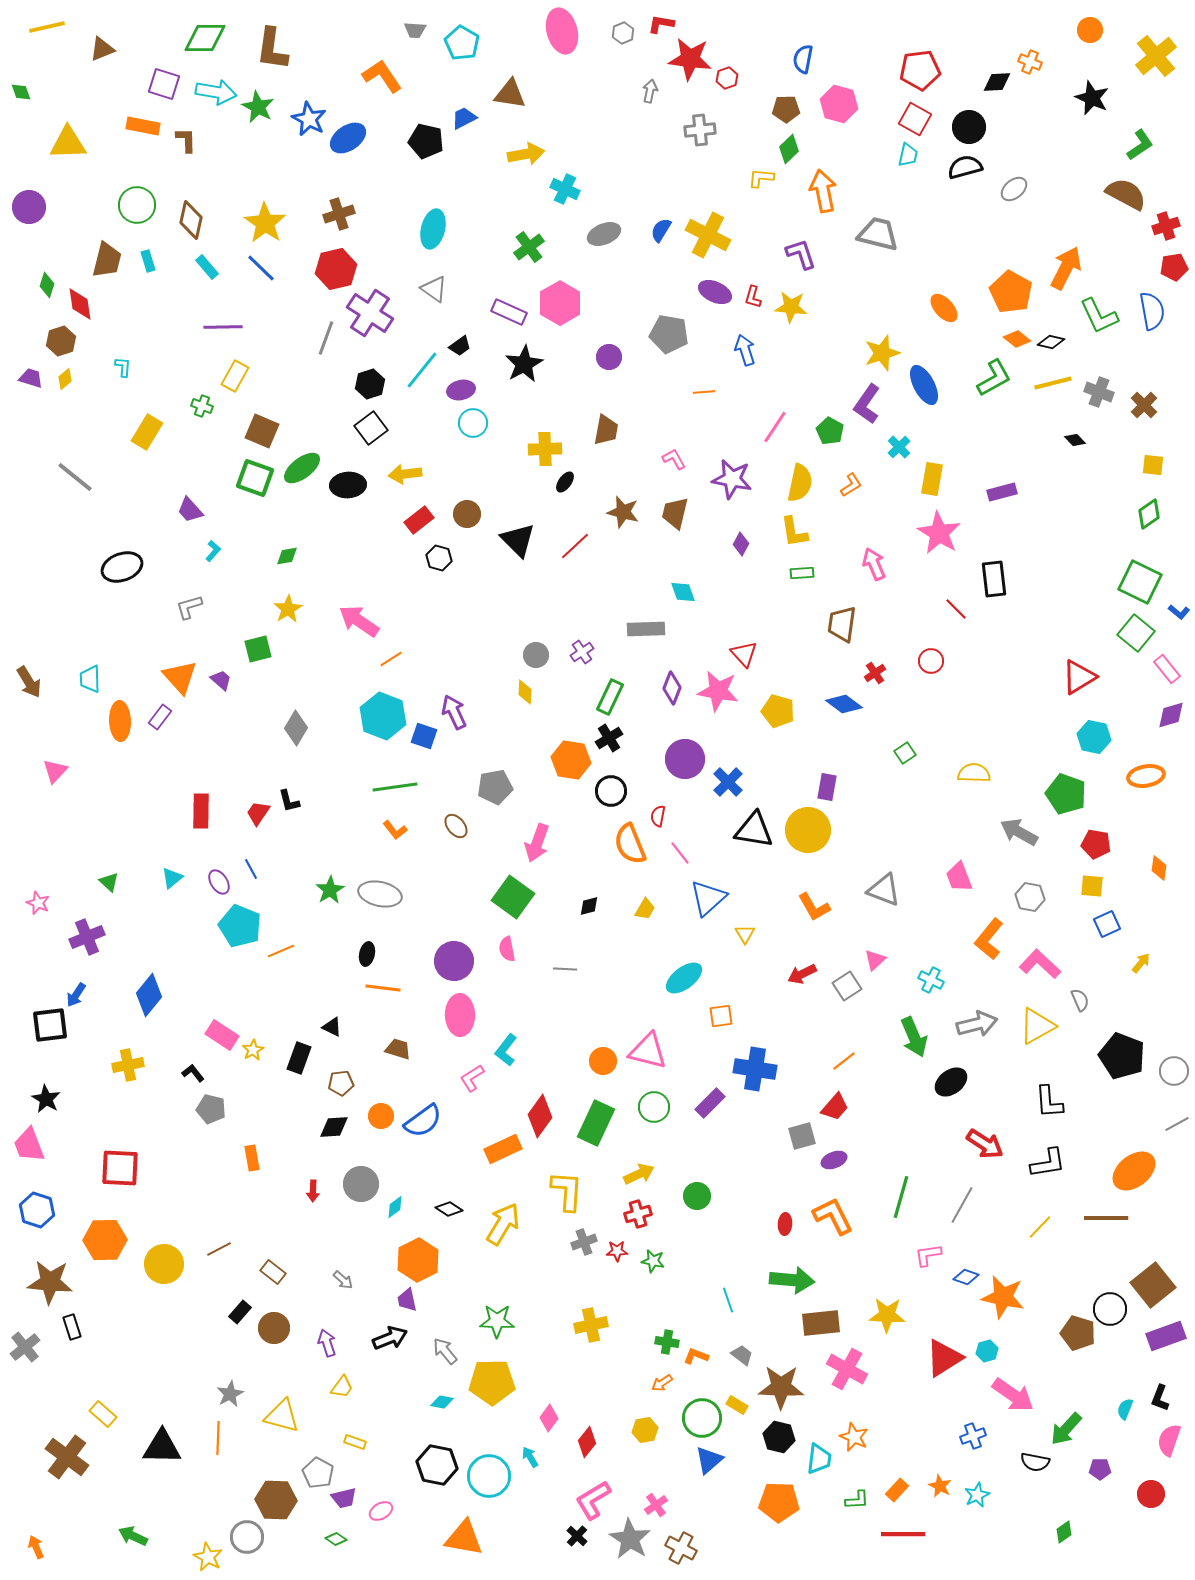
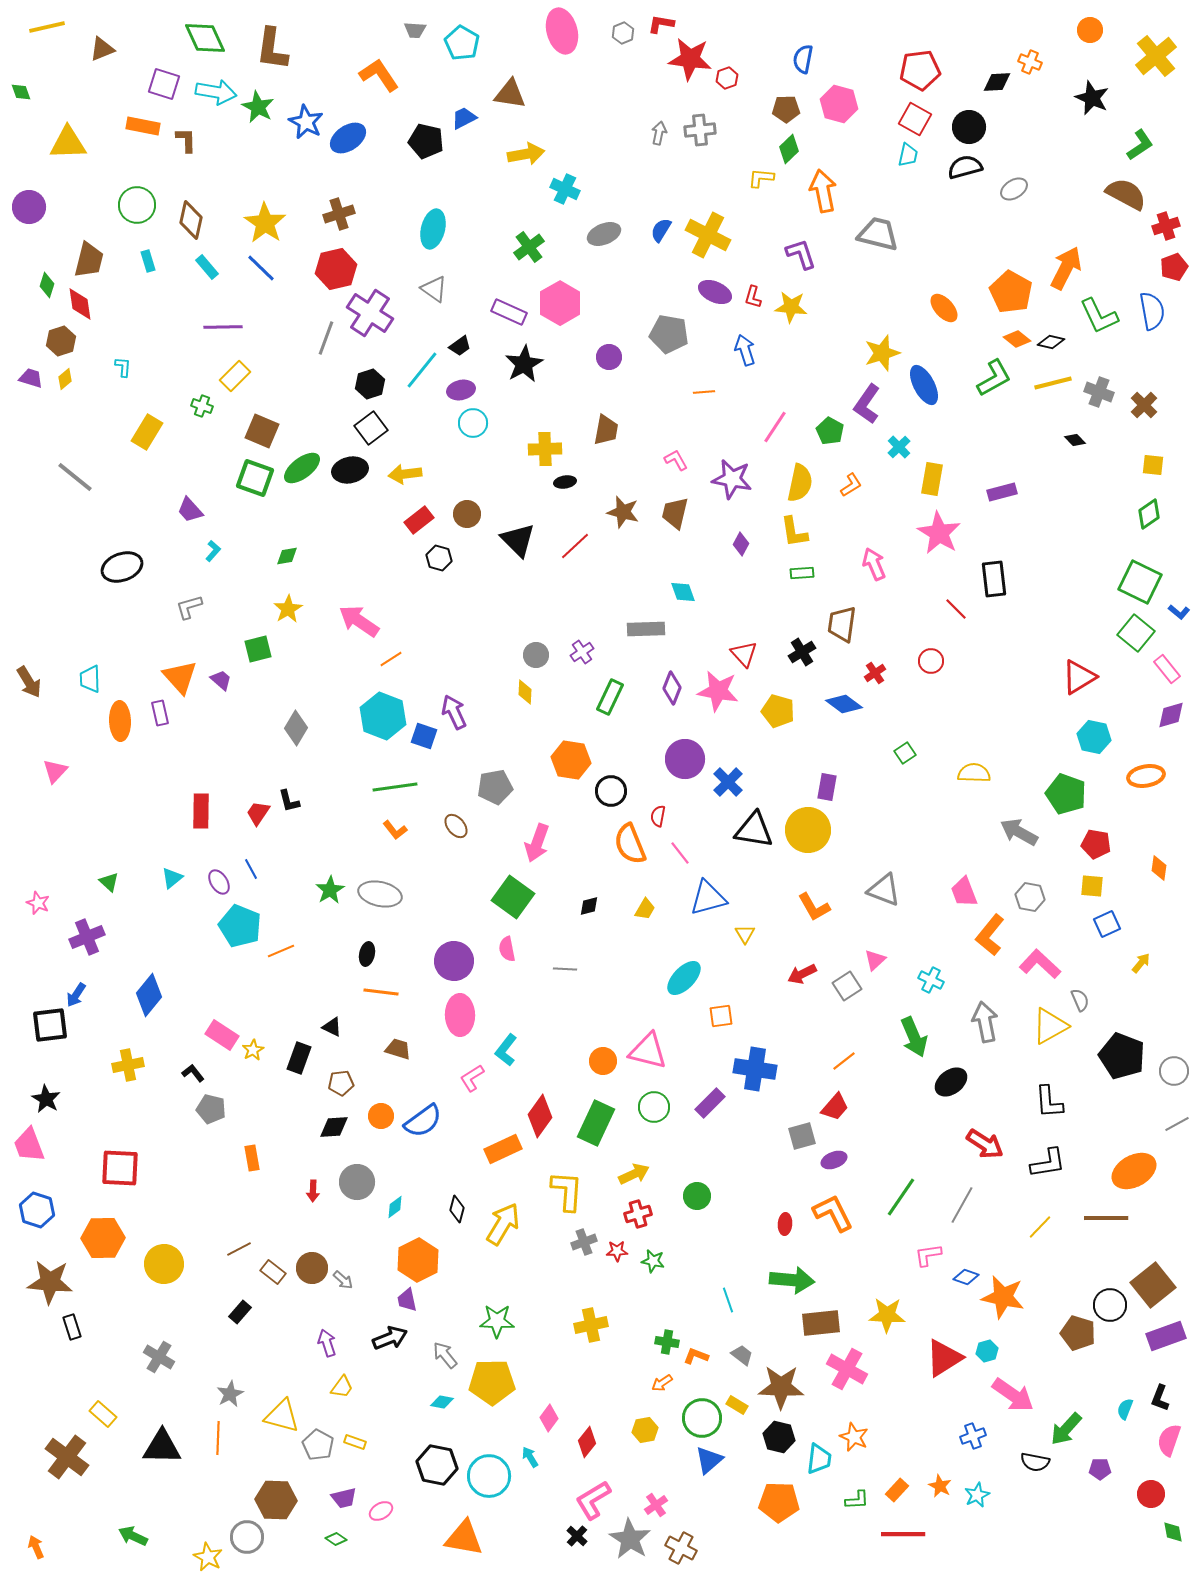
green diamond at (205, 38): rotated 66 degrees clockwise
orange L-shape at (382, 76): moved 3 px left, 1 px up
gray arrow at (650, 91): moved 9 px right, 42 px down
blue star at (309, 119): moved 3 px left, 3 px down
gray ellipse at (1014, 189): rotated 8 degrees clockwise
brown trapezoid at (107, 260): moved 18 px left
red pentagon at (1174, 267): rotated 12 degrees counterclockwise
yellow rectangle at (235, 376): rotated 16 degrees clockwise
pink L-shape at (674, 459): moved 2 px right, 1 px down
black ellipse at (565, 482): rotated 45 degrees clockwise
black ellipse at (348, 485): moved 2 px right, 15 px up; rotated 8 degrees counterclockwise
purple rectangle at (160, 717): moved 4 px up; rotated 50 degrees counterclockwise
black cross at (609, 738): moved 193 px right, 86 px up
pink trapezoid at (959, 877): moved 5 px right, 15 px down
blue triangle at (708, 898): rotated 27 degrees clockwise
orange L-shape at (989, 939): moved 1 px right, 4 px up
cyan ellipse at (684, 978): rotated 9 degrees counterclockwise
orange line at (383, 988): moved 2 px left, 4 px down
gray arrow at (977, 1024): moved 8 px right, 2 px up; rotated 87 degrees counterclockwise
yellow triangle at (1037, 1026): moved 13 px right
orange ellipse at (1134, 1171): rotated 9 degrees clockwise
yellow arrow at (639, 1174): moved 5 px left
gray circle at (361, 1184): moved 4 px left, 2 px up
green line at (901, 1197): rotated 18 degrees clockwise
black diamond at (449, 1209): moved 8 px right; rotated 72 degrees clockwise
orange L-shape at (833, 1216): moved 3 px up
orange hexagon at (105, 1240): moved 2 px left, 2 px up
brown line at (219, 1249): moved 20 px right
black circle at (1110, 1309): moved 4 px up
brown circle at (274, 1328): moved 38 px right, 60 px up
gray cross at (25, 1347): moved 134 px right, 10 px down; rotated 20 degrees counterclockwise
gray arrow at (445, 1351): moved 4 px down
gray pentagon at (318, 1473): moved 28 px up
green diamond at (1064, 1532): moved 109 px right; rotated 65 degrees counterclockwise
